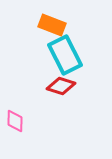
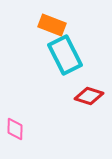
red diamond: moved 28 px right, 10 px down
pink diamond: moved 8 px down
